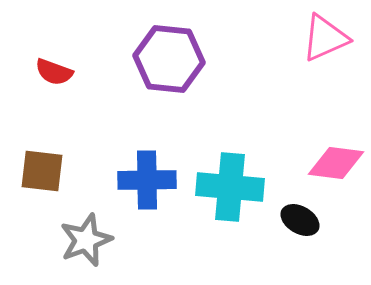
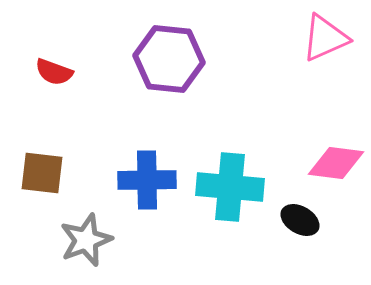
brown square: moved 2 px down
